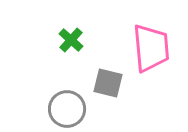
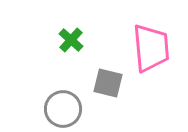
gray circle: moved 4 px left
